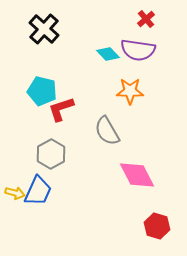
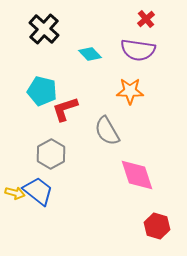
cyan diamond: moved 18 px left
red L-shape: moved 4 px right
pink diamond: rotated 9 degrees clockwise
blue trapezoid: rotated 76 degrees counterclockwise
